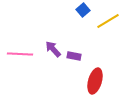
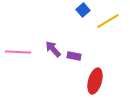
pink line: moved 2 px left, 2 px up
